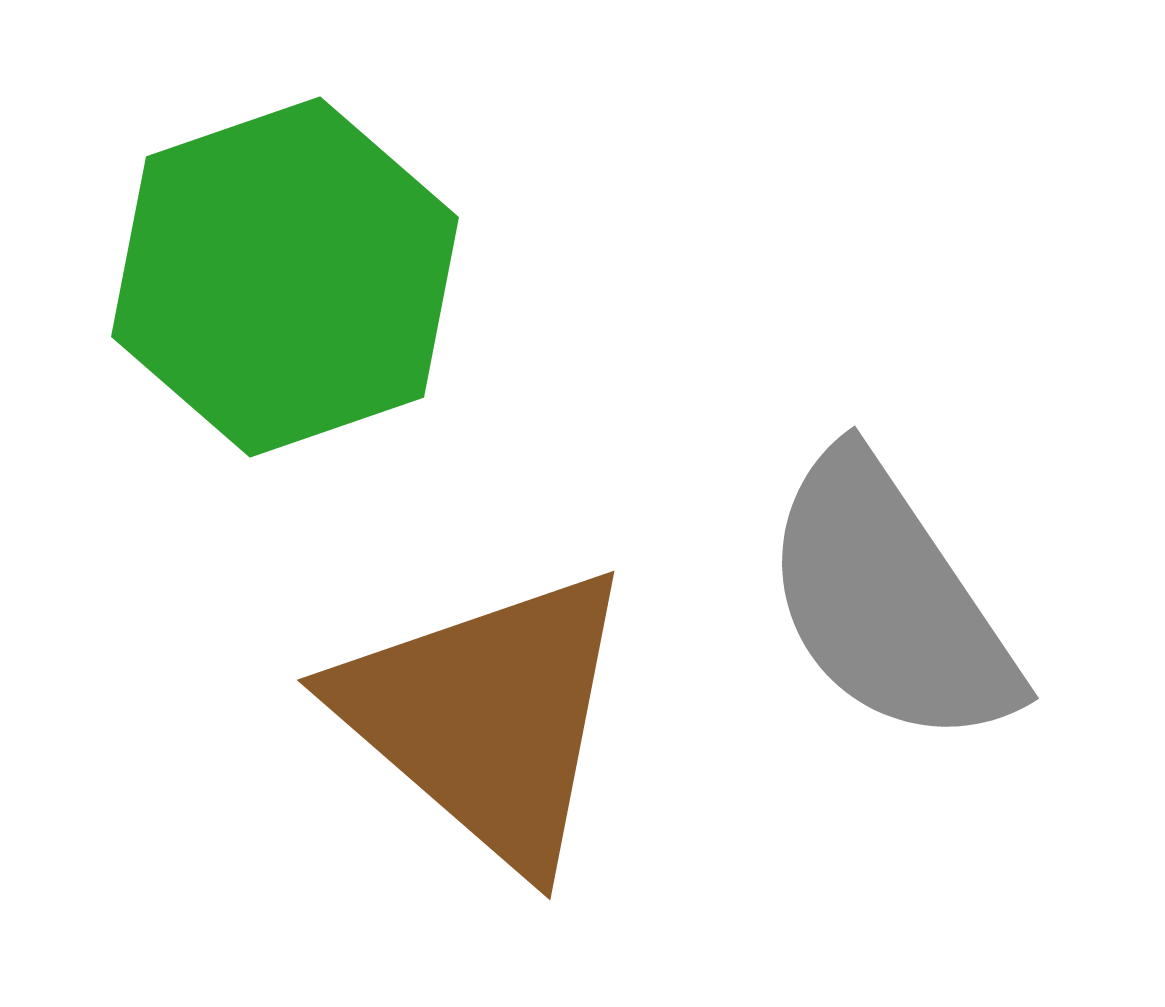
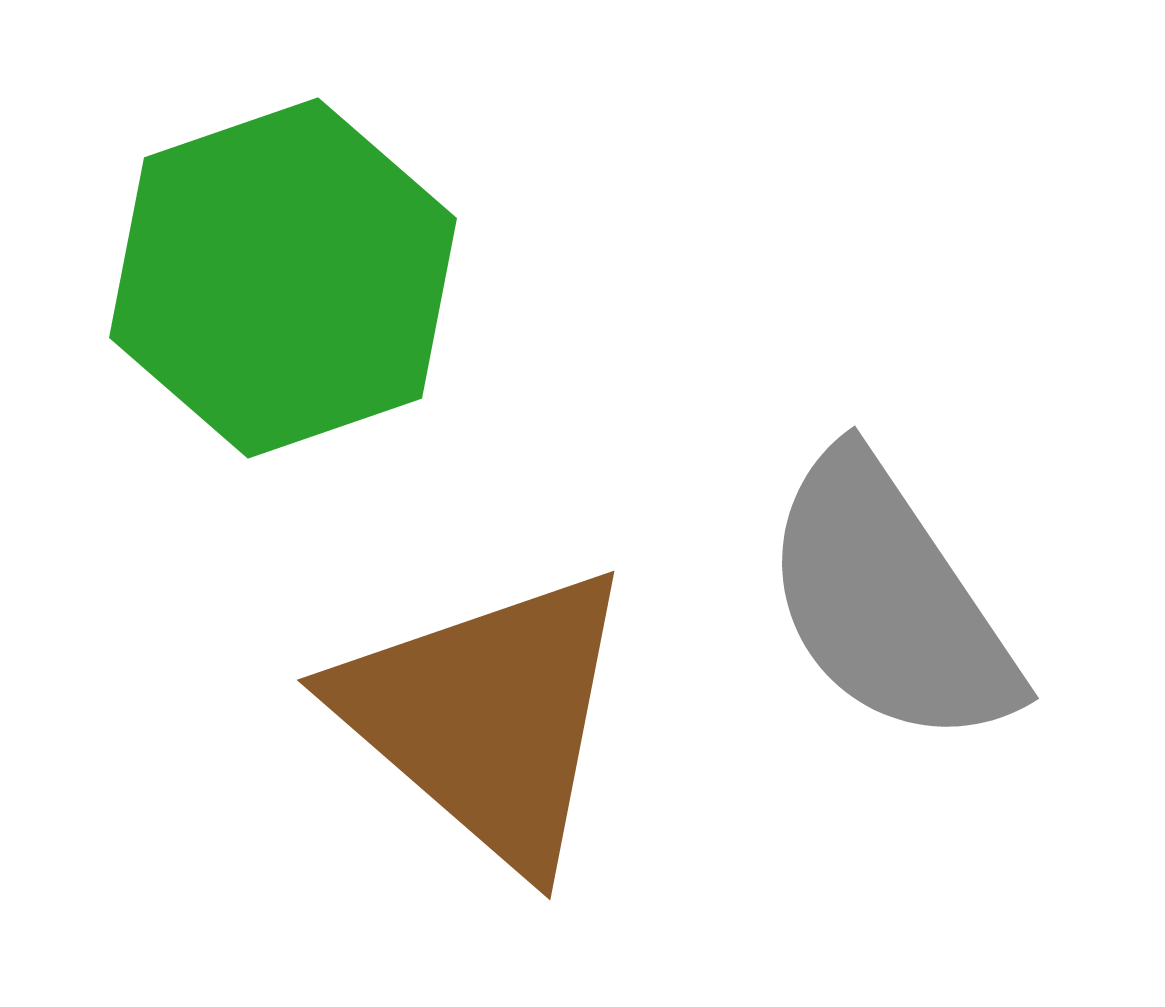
green hexagon: moved 2 px left, 1 px down
